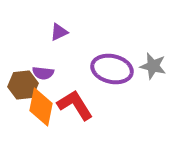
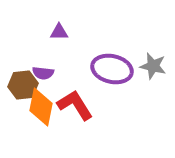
purple triangle: rotated 24 degrees clockwise
